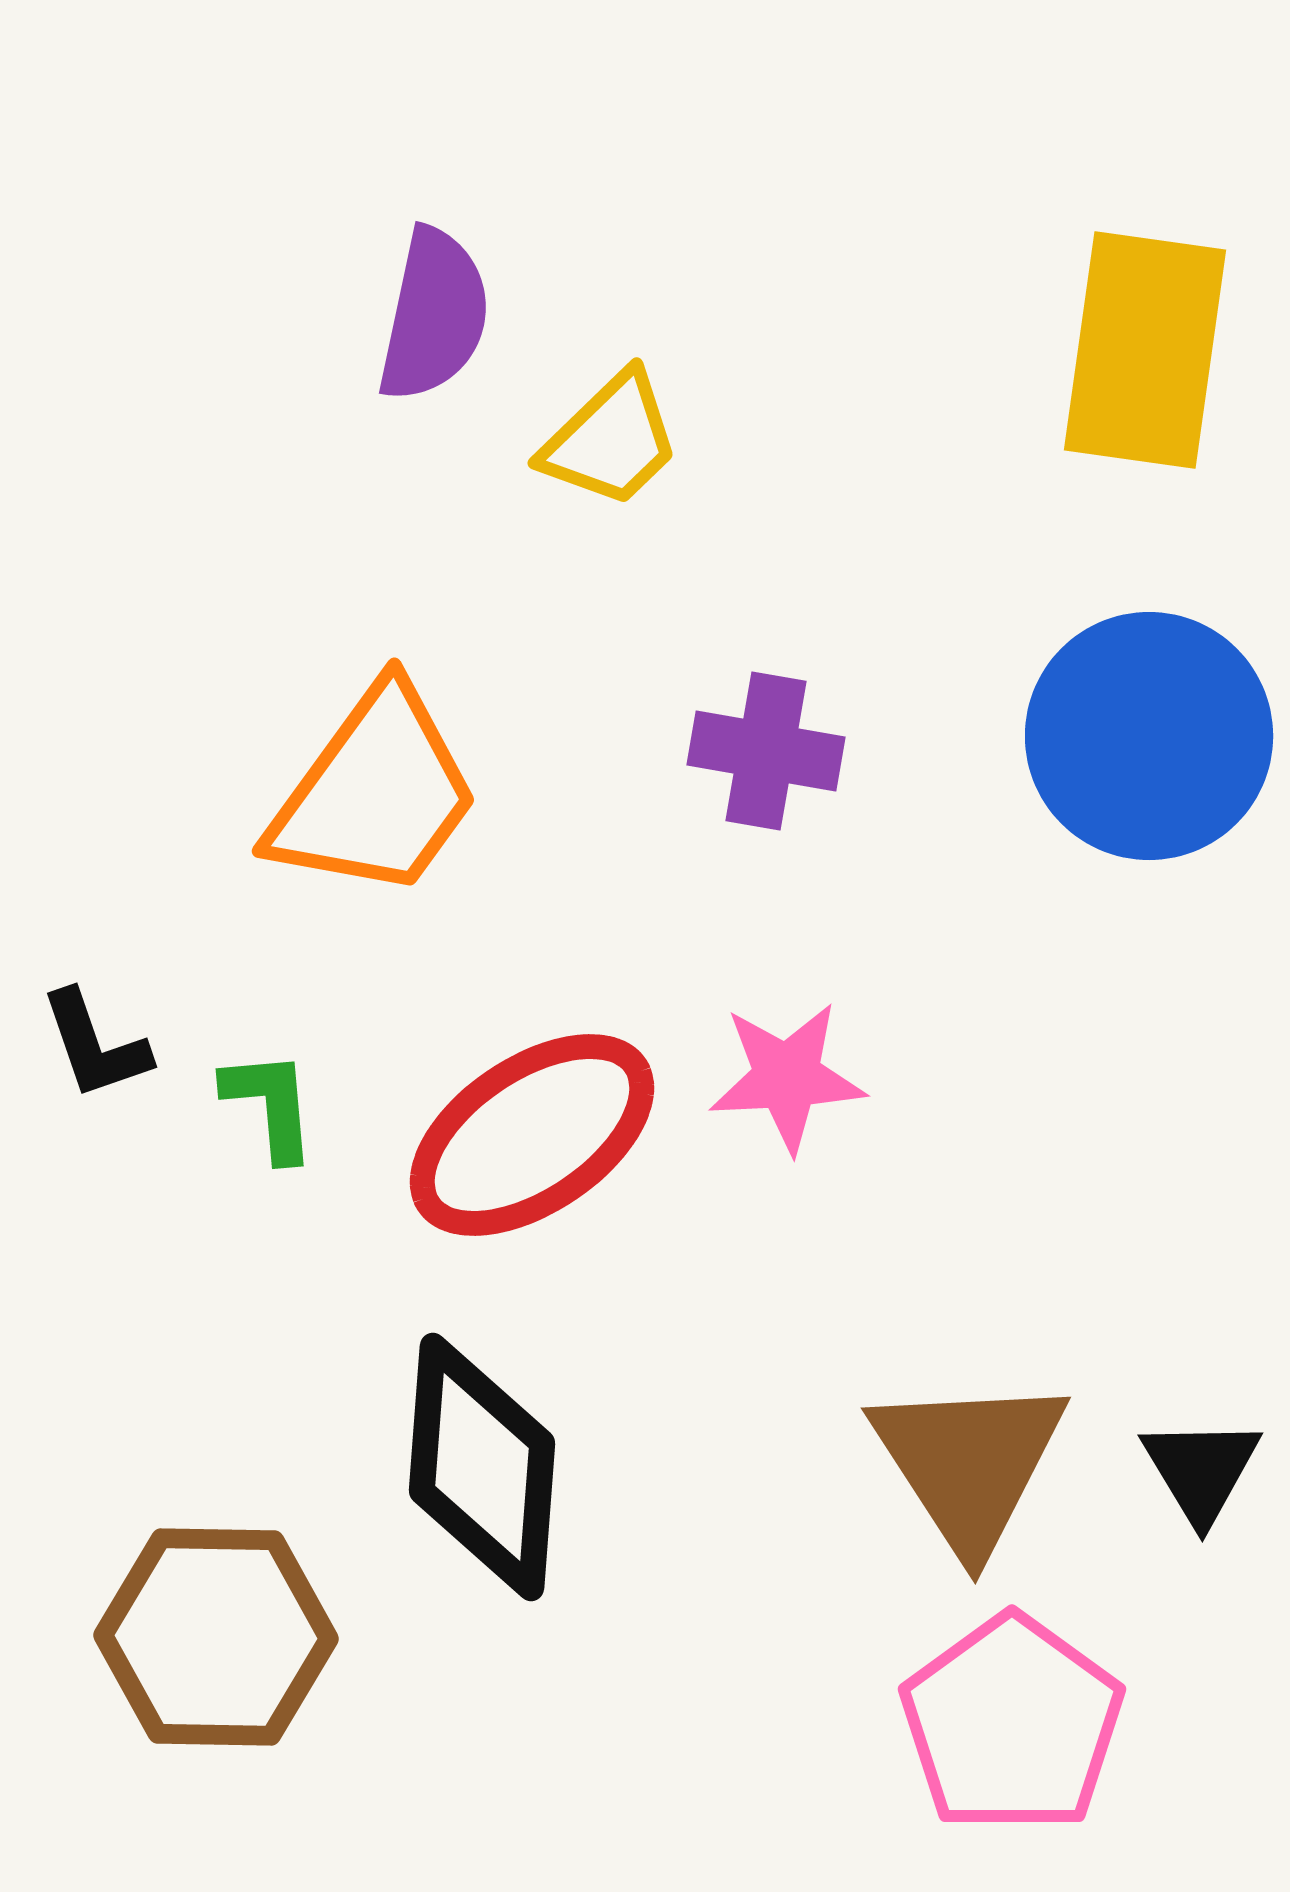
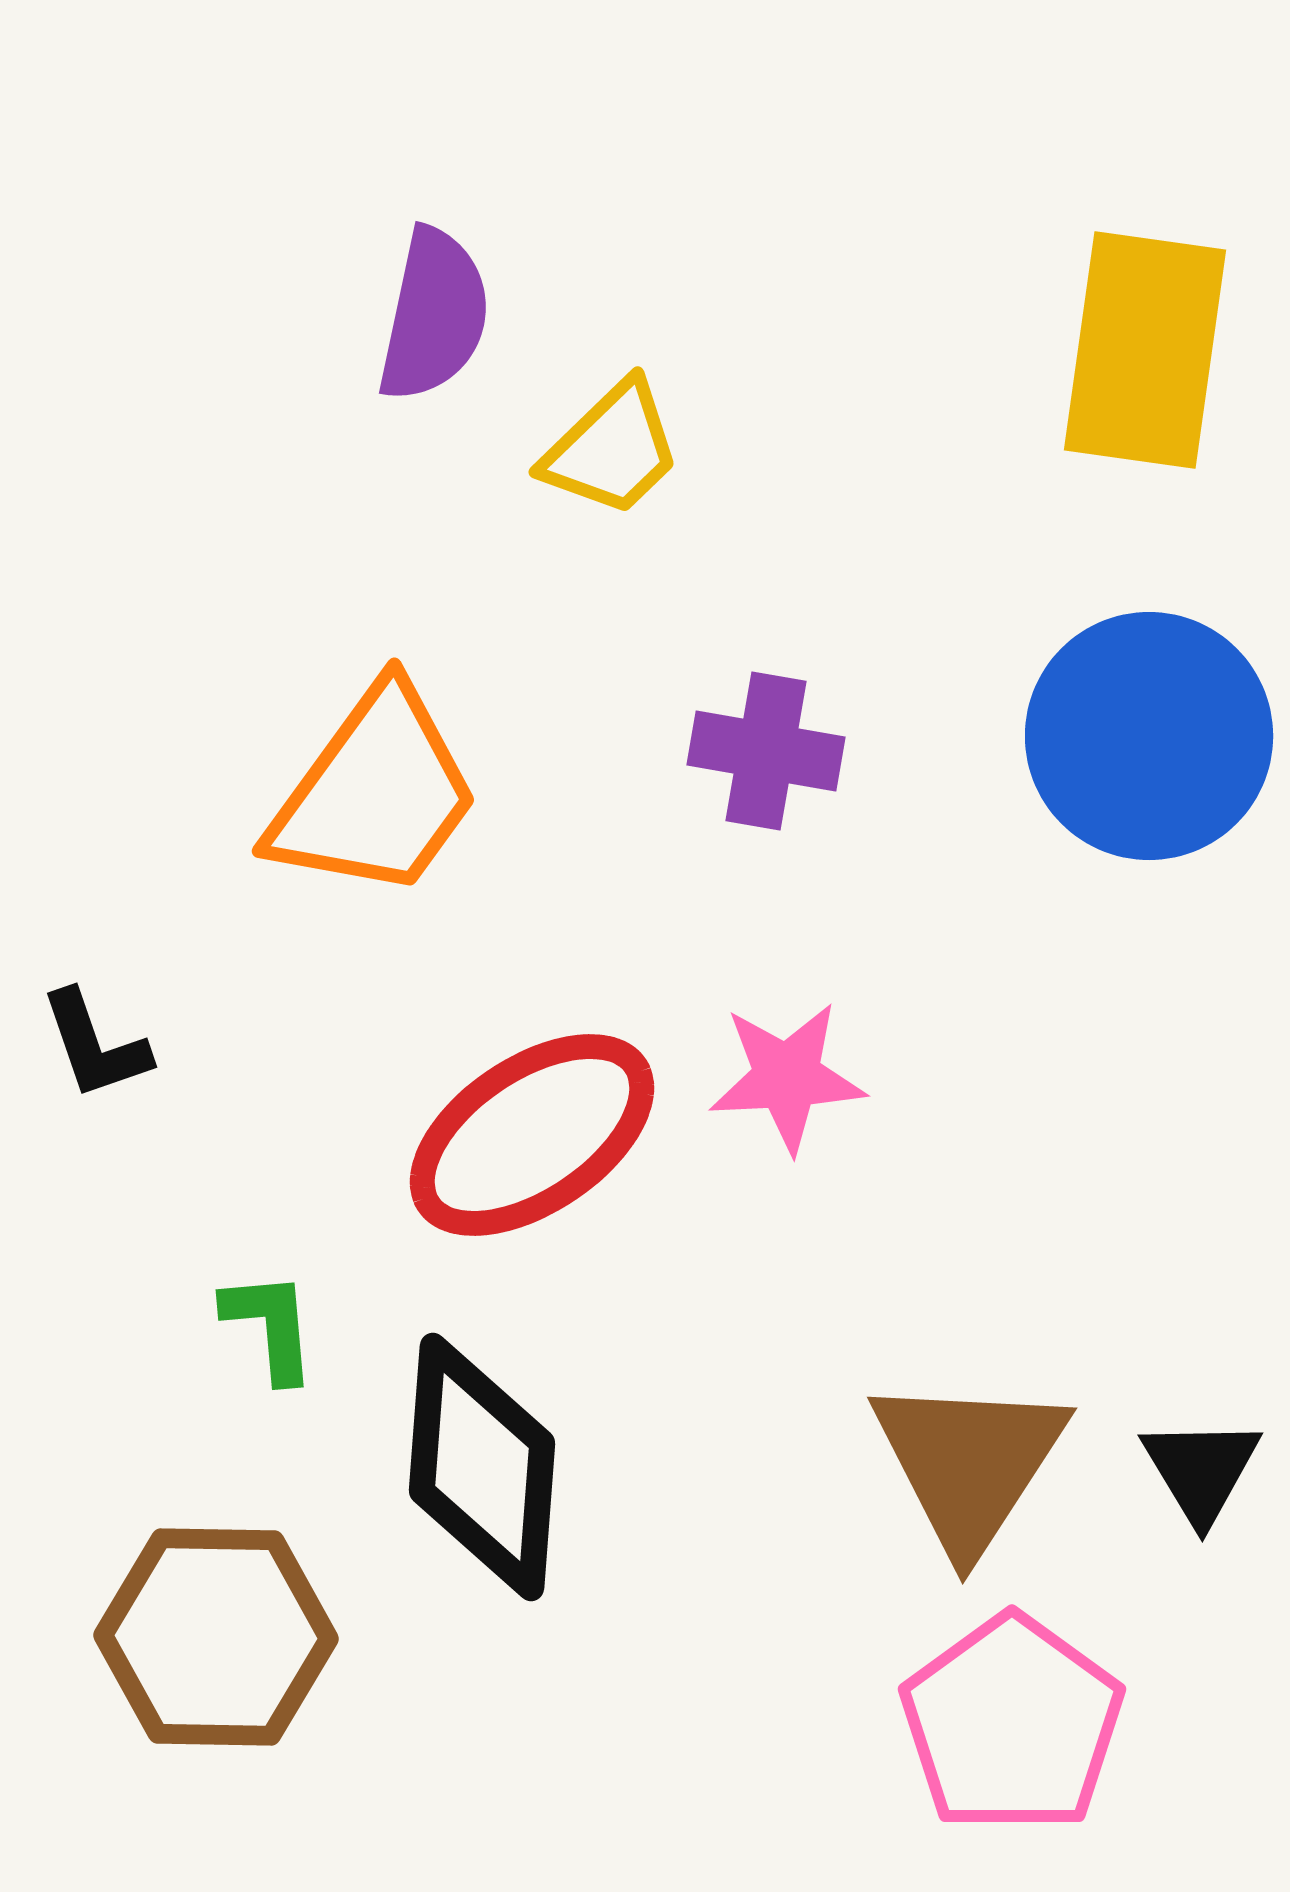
yellow trapezoid: moved 1 px right, 9 px down
green L-shape: moved 221 px down
brown triangle: rotated 6 degrees clockwise
